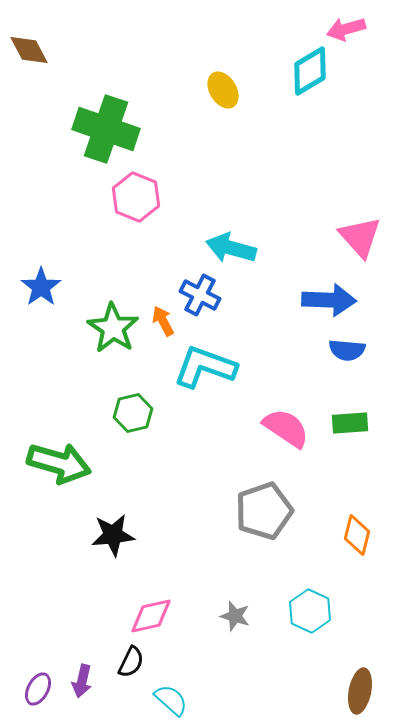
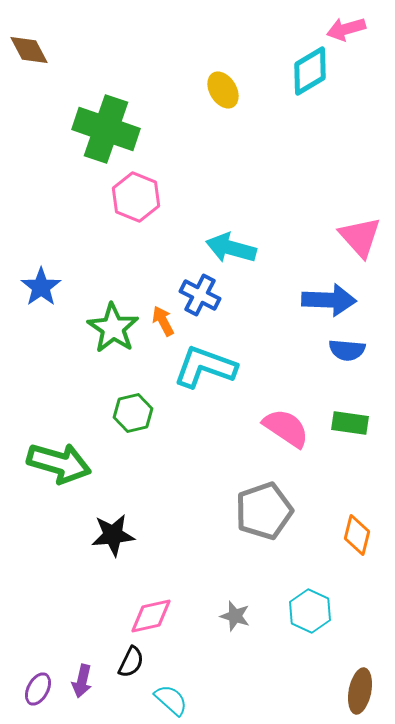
green rectangle: rotated 12 degrees clockwise
